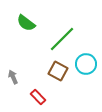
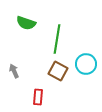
green semicircle: rotated 18 degrees counterclockwise
green line: moved 5 px left; rotated 36 degrees counterclockwise
gray arrow: moved 1 px right, 6 px up
red rectangle: rotated 49 degrees clockwise
